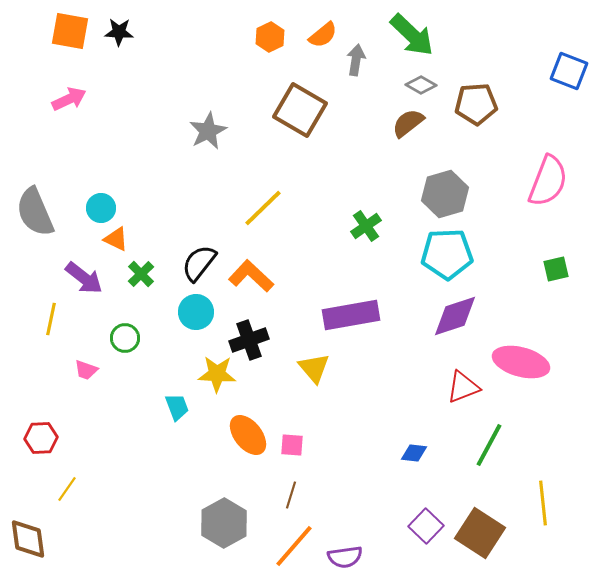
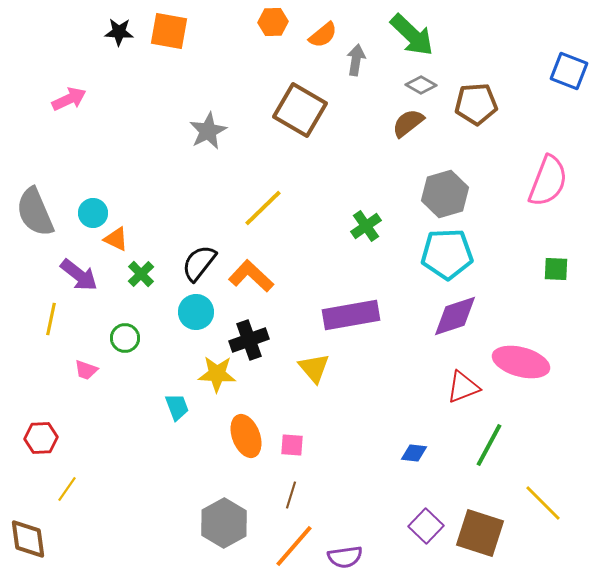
orange square at (70, 31): moved 99 px right
orange hexagon at (270, 37): moved 3 px right, 15 px up; rotated 24 degrees clockwise
cyan circle at (101, 208): moved 8 px left, 5 px down
green square at (556, 269): rotated 16 degrees clockwise
purple arrow at (84, 278): moved 5 px left, 3 px up
orange ellipse at (248, 435): moved 2 px left, 1 px down; rotated 18 degrees clockwise
yellow line at (543, 503): rotated 39 degrees counterclockwise
brown square at (480, 533): rotated 15 degrees counterclockwise
